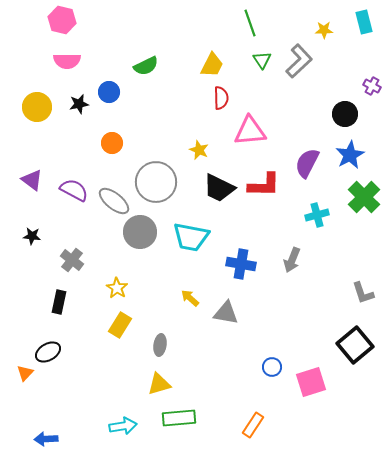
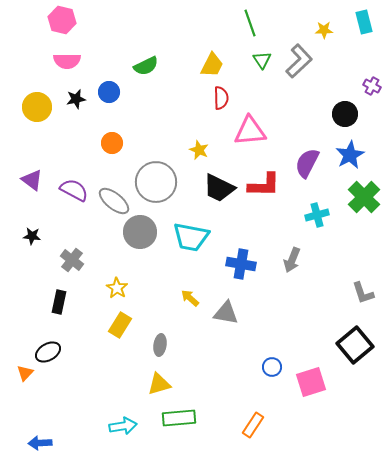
black star at (79, 104): moved 3 px left, 5 px up
blue arrow at (46, 439): moved 6 px left, 4 px down
